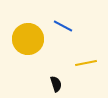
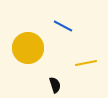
yellow circle: moved 9 px down
black semicircle: moved 1 px left, 1 px down
